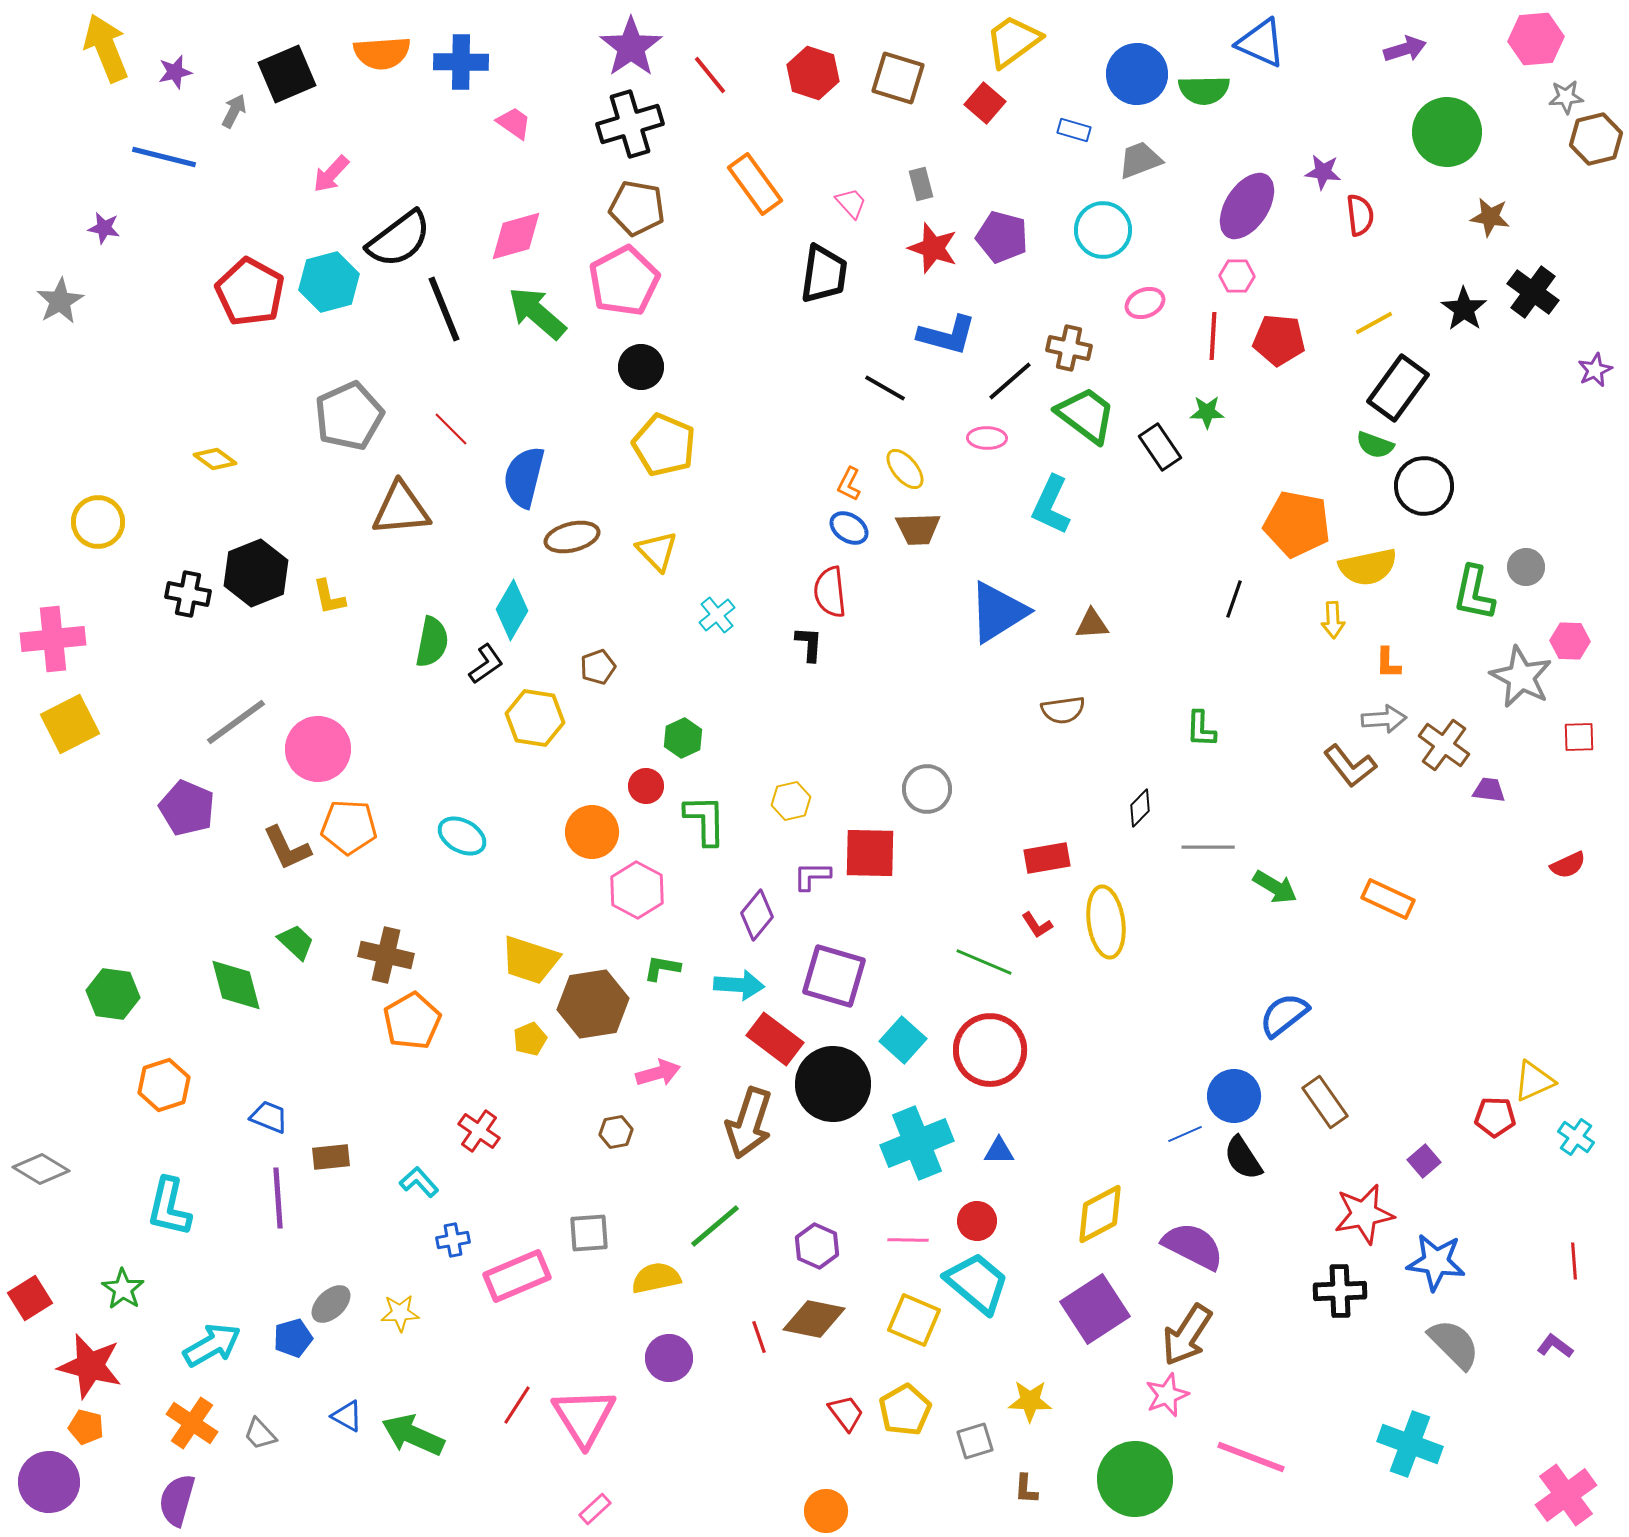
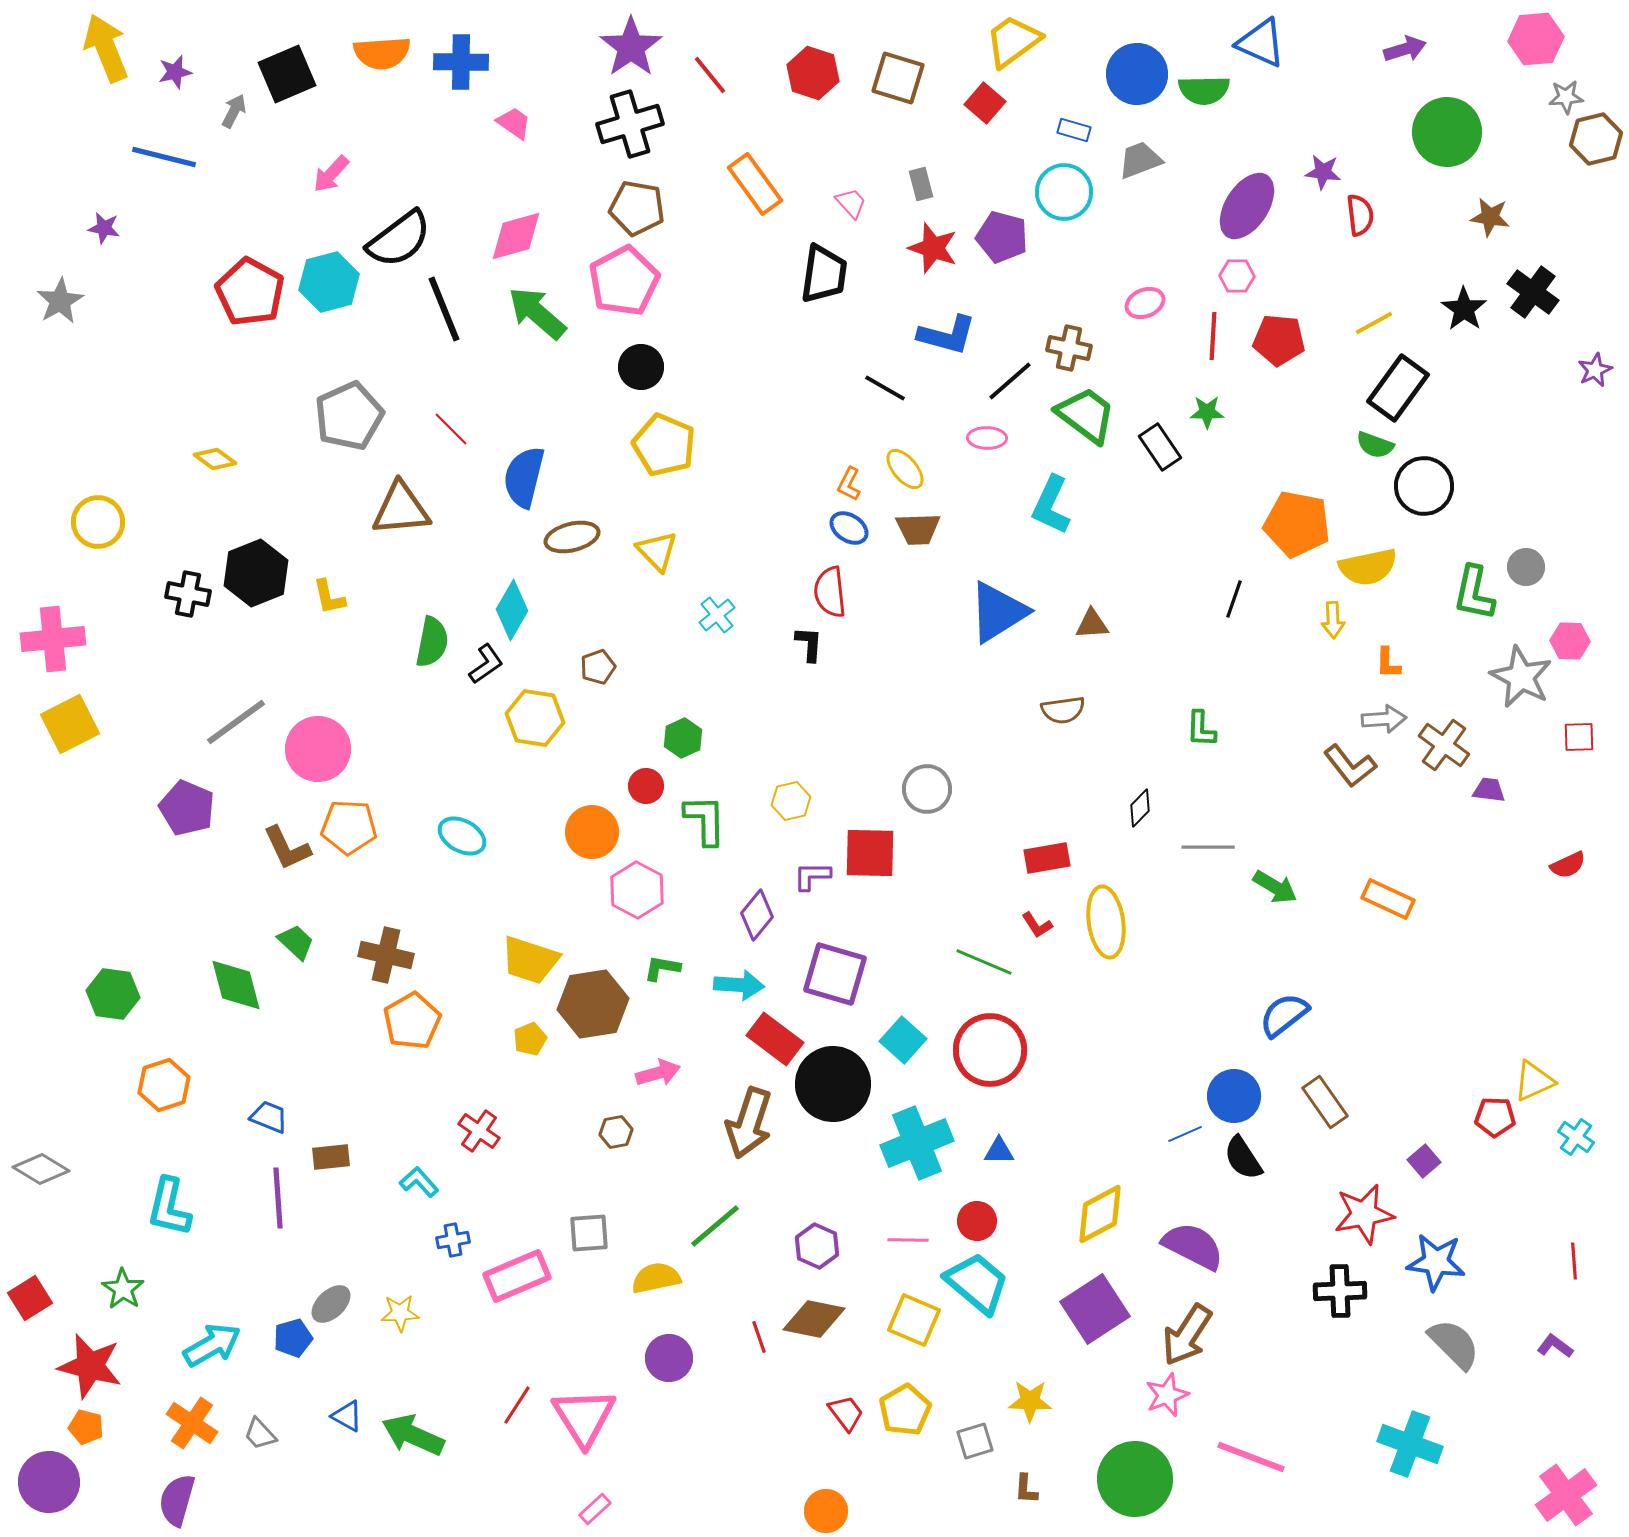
cyan circle at (1103, 230): moved 39 px left, 38 px up
purple square at (834, 976): moved 1 px right, 2 px up
